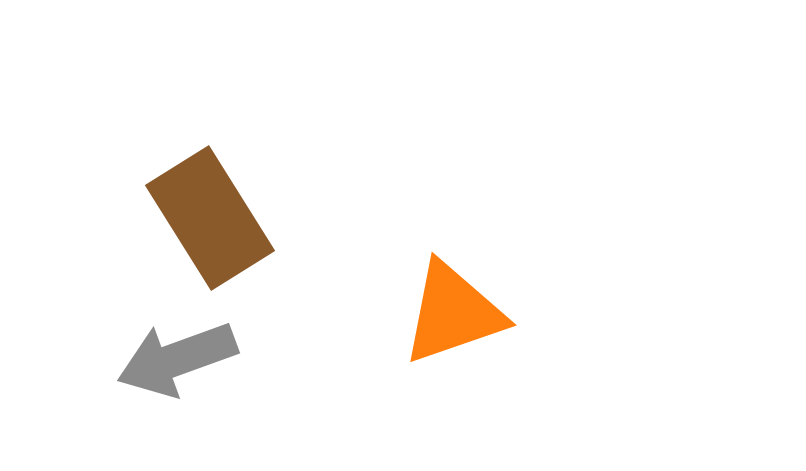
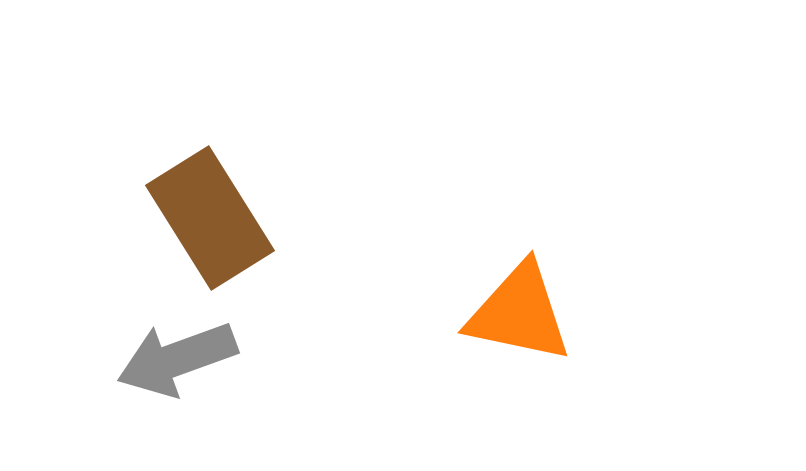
orange triangle: moved 66 px right; rotated 31 degrees clockwise
